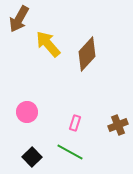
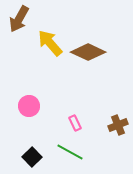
yellow arrow: moved 2 px right, 1 px up
brown diamond: moved 1 px right, 2 px up; rotated 72 degrees clockwise
pink circle: moved 2 px right, 6 px up
pink rectangle: rotated 42 degrees counterclockwise
